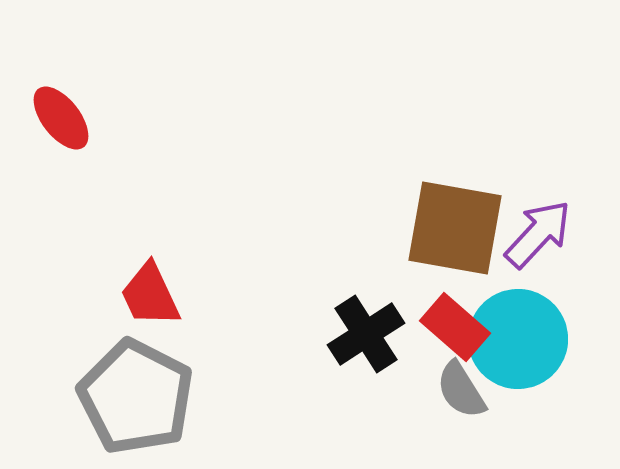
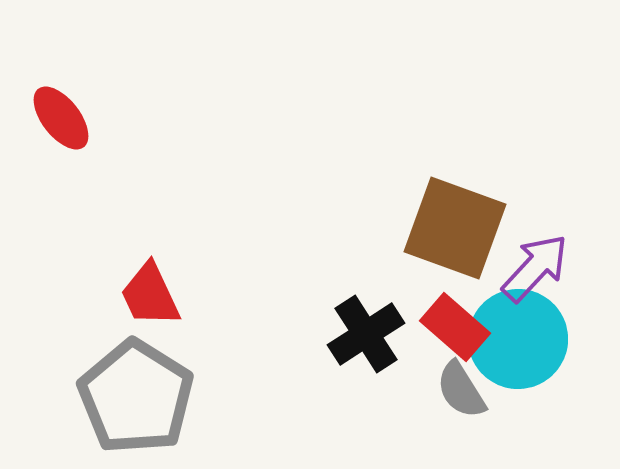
brown square: rotated 10 degrees clockwise
purple arrow: moved 3 px left, 34 px down
gray pentagon: rotated 5 degrees clockwise
